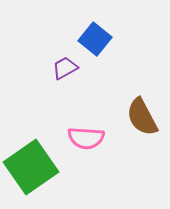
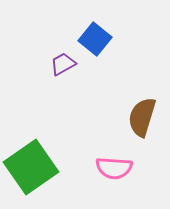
purple trapezoid: moved 2 px left, 4 px up
brown semicircle: rotated 45 degrees clockwise
pink semicircle: moved 28 px right, 30 px down
